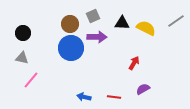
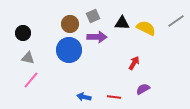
blue circle: moved 2 px left, 2 px down
gray triangle: moved 6 px right
